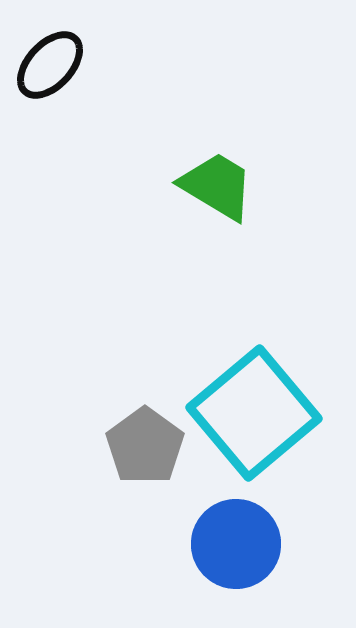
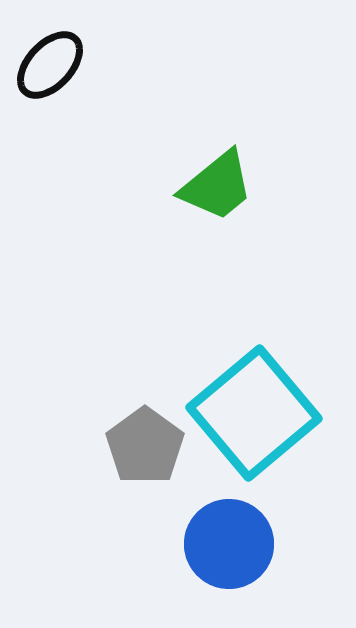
green trapezoid: rotated 110 degrees clockwise
blue circle: moved 7 px left
